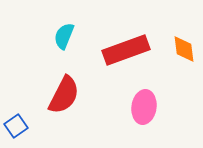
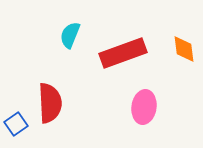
cyan semicircle: moved 6 px right, 1 px up
red rectangle: moved 3 px left, 3 px down
red semicircle: moved 14 px left, 8 px down; rotated 30 degrees counterclockwise
blue square: moved 2 px up
